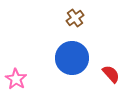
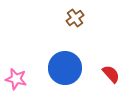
blue circle: moved 7 px left, 10 px down
pink star: rotated 20 degrees counterclockwise
